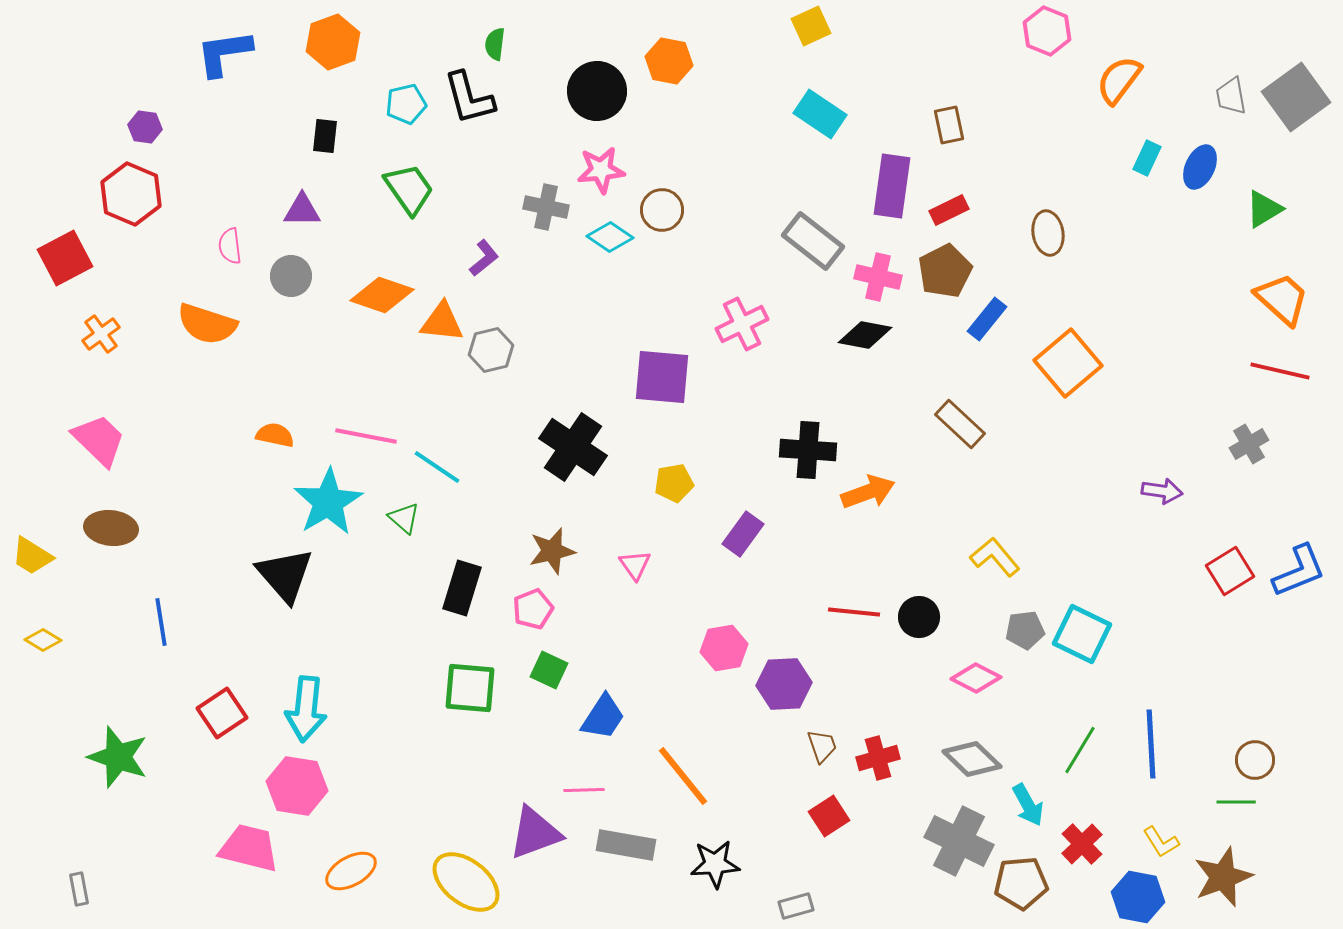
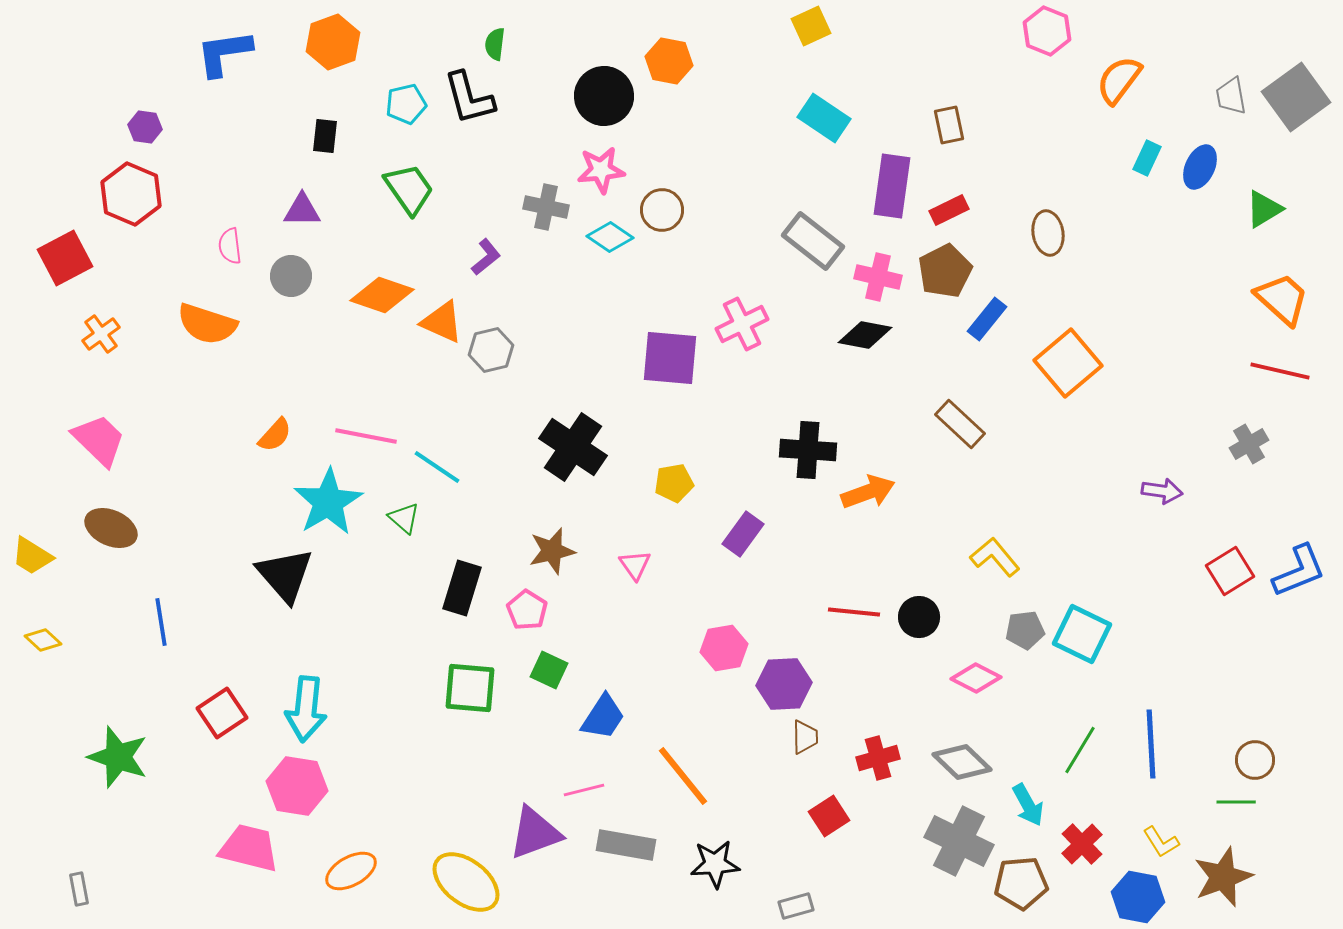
black circle at (597, 91): moved 7 px right, 5 px down
cyan rectangle at (820, 114): moved 4 px right, 4 px down
purple L-shape at (484, 258): moved 2 px right, 1 px up
orange triangle at (442, 322): rotated 18 degrees clockwise
purple square at (662, 377): moved 8 px right, 19 px up
orange semicircle at (275, 435): rotated 120 degrees clockwise
brown ellipse at (111, 528): rotated 18 degrees clockwise
pink pentagon at (533, 609): moved 6 px left, 1 px down; rotated 18 degrees counterclockwise
yellow diamond at (43, 640): rotated 12 degrees clockwise
brown trapezoid at (822, 746): moved 17 px left, 9 px up; rotated 18 degrees clockwise
gray diamond at (972, 759): moved 10 px left, 3 px down
pink line at (584, 790): rotated 12 degrees counterclockwise
